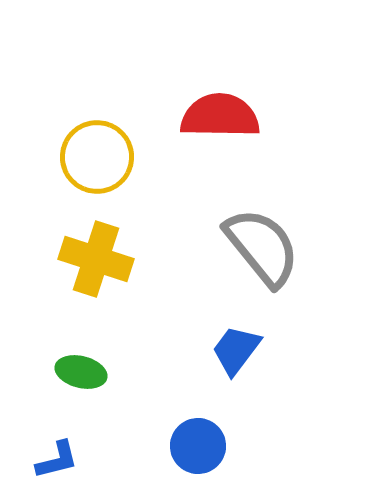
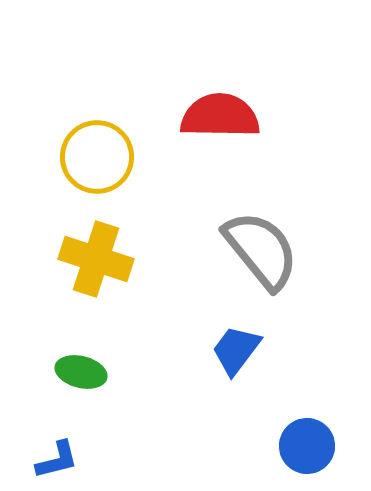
gray semicircle: moved 1 px left, 3 px down
blue circle: moved 109 px right
